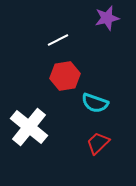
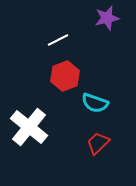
red hexagon: rotated 12 degrees counterclockwise
